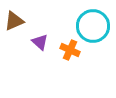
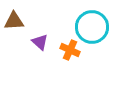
brown triangle: rotated 20 degrees clockwise
cyan circle: moved 1 px left, 1 px down
